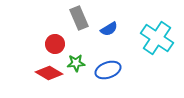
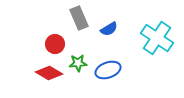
green star: moved 2 px right
